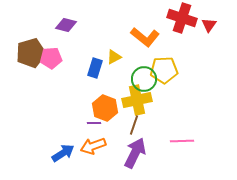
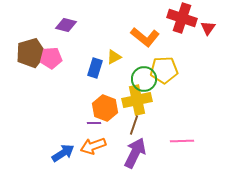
red triangle: moved 1 px left, 3 px down
